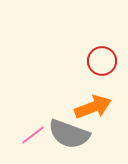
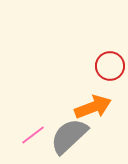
red circle: moved 8 px right, 5 px down
gray semicircle: moved 2 px down; rotated 117 degrees clockwise
